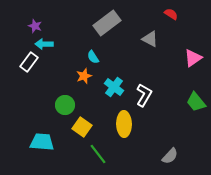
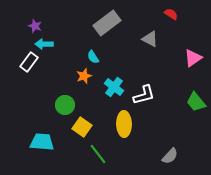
white L-shape: rotated 45 degrees clockwise
